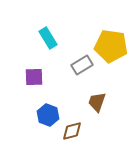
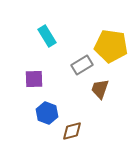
cyan rectangle: moved 1 px left, 2 px up
purple square: moved 2 px down
brown trapezoid: moved 3 px right, 13 px up
blue hexagon: moved 1 px left, 2 px up
